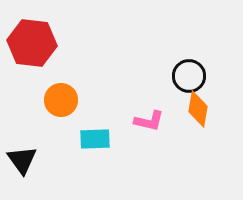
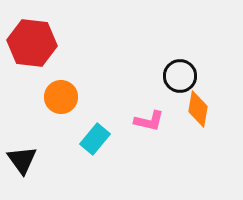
black circle: moved 9 px left
orange circle: moved 3 px up
cyan rectangle: rotated 48 degrees counterclockwise
